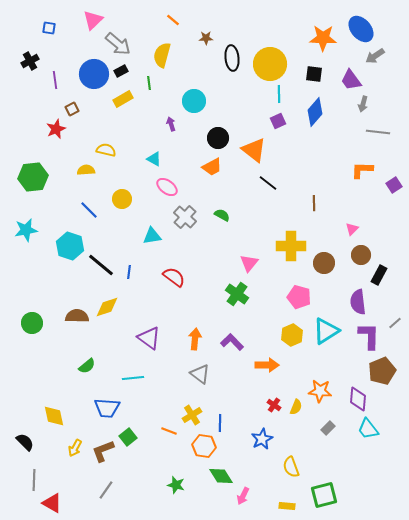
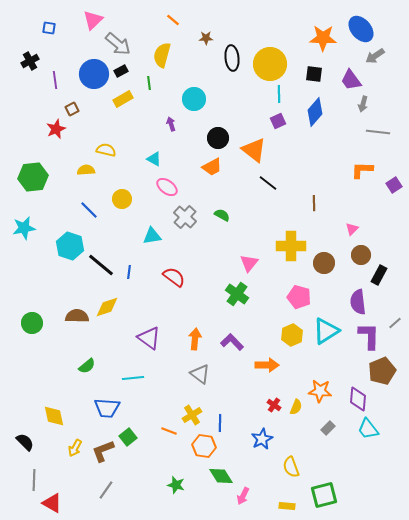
cyan circle at (194, 101): moved 2 px up
cyan star at (26, 230): moved 2 px left, 2 px up
